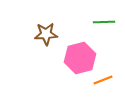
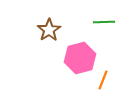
brown star: moved 3 px right, 4 px up; rotated 30 degrees counterclockwise
orange line: rotated 48 degrees counterclockwise
